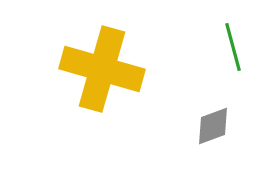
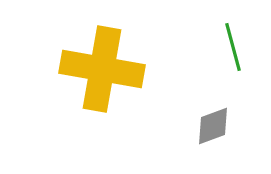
yellow cross: rotated 6 degrees counterclockwise
